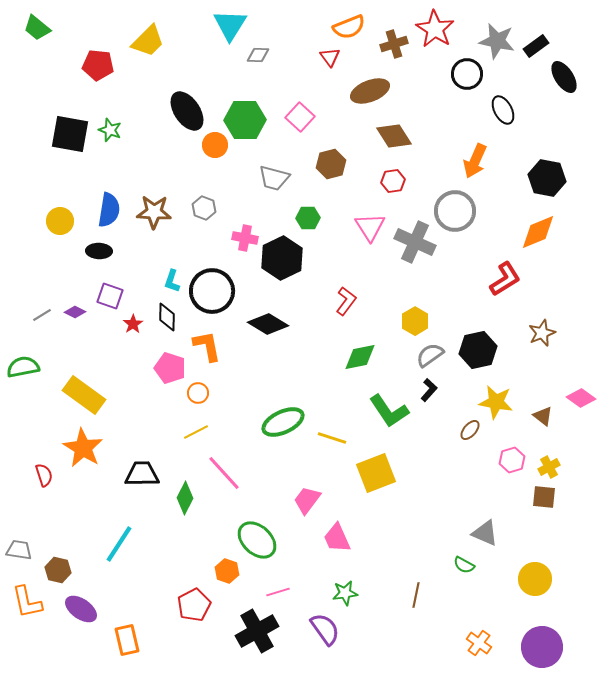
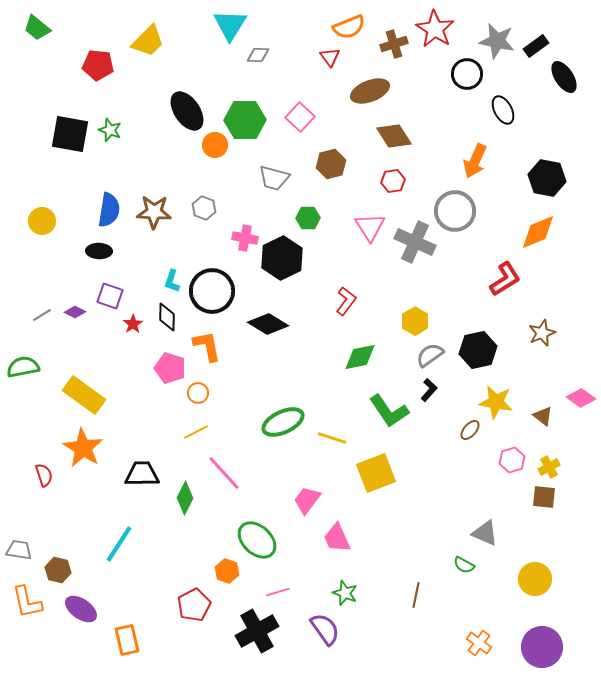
yellow circle at (60, 221): moved 18 px left
green star at (345, 593): rotated 30 degrees clockwise
